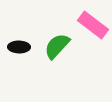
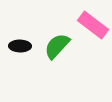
black ellipse: moved 1 px right, 1 px up
